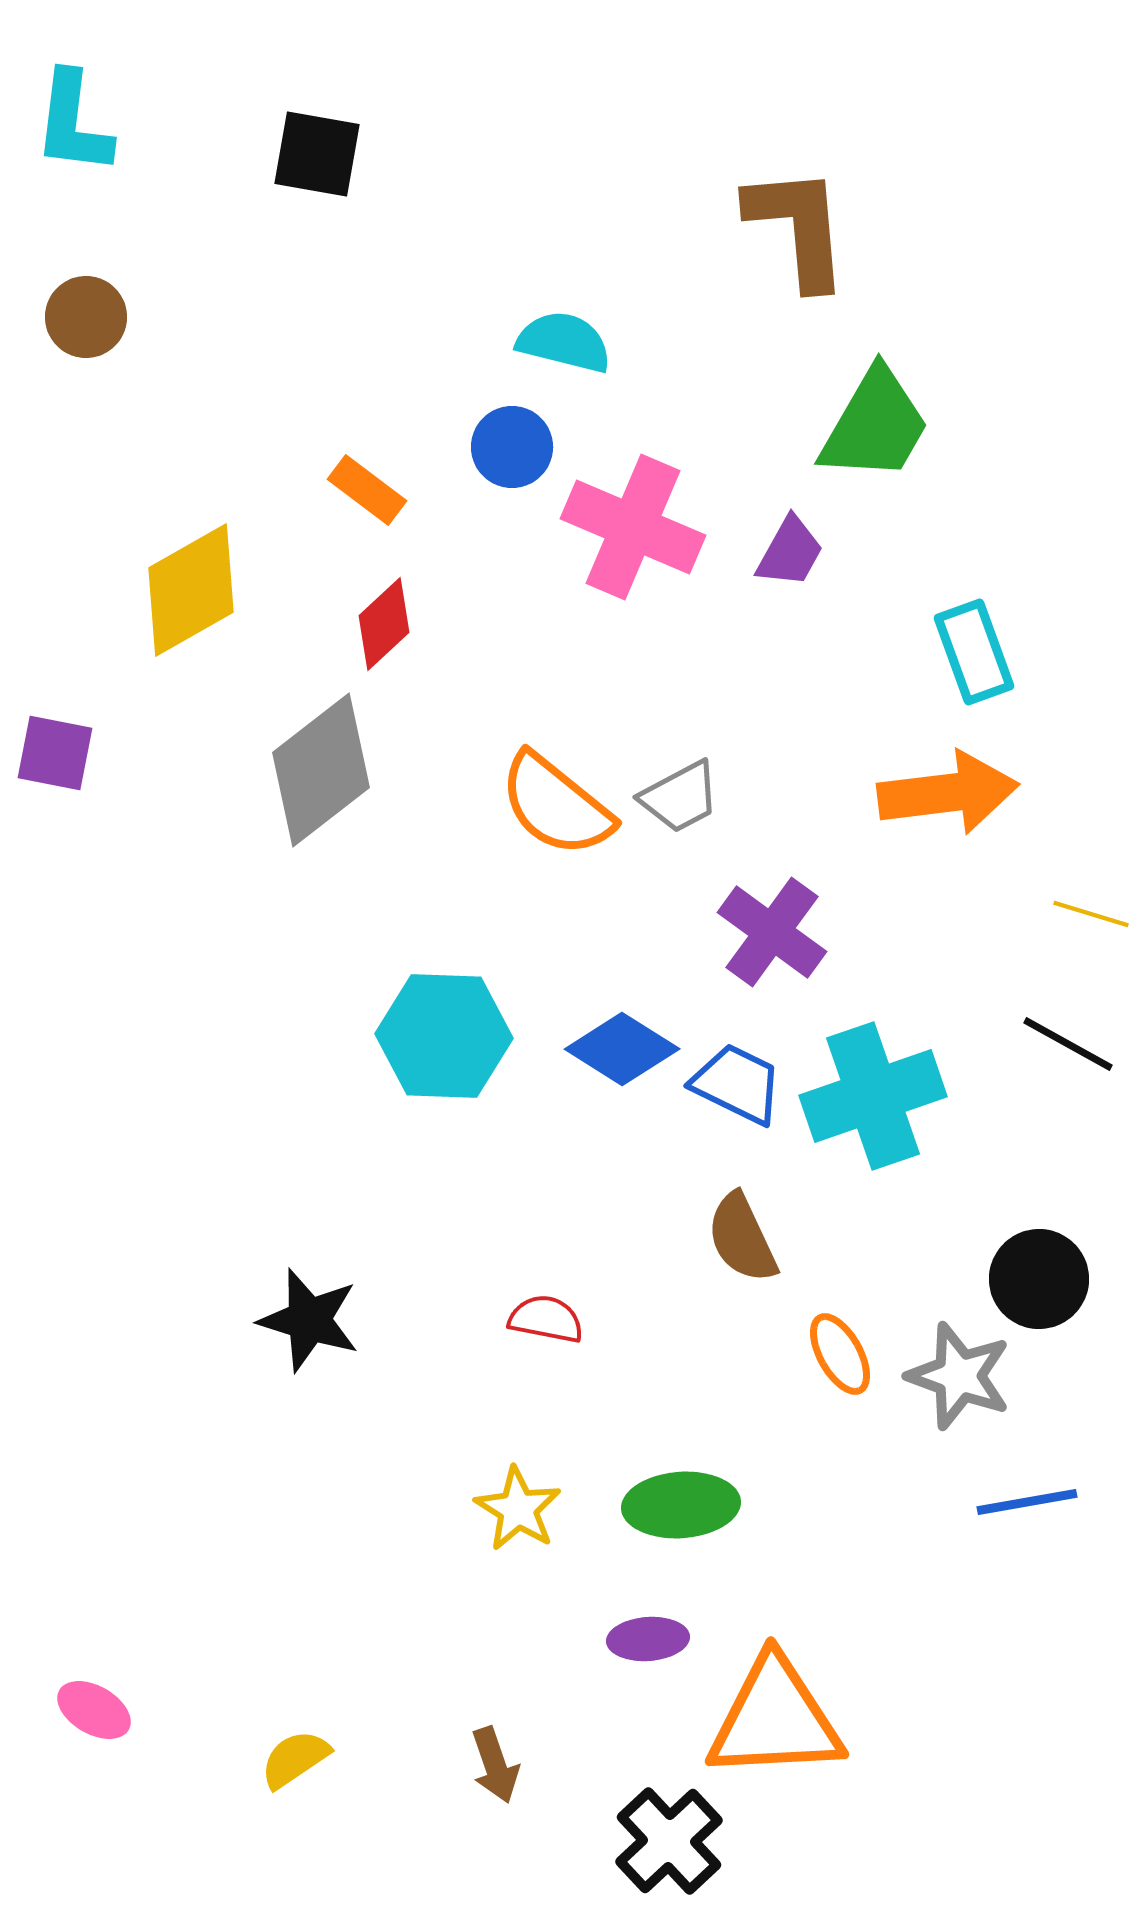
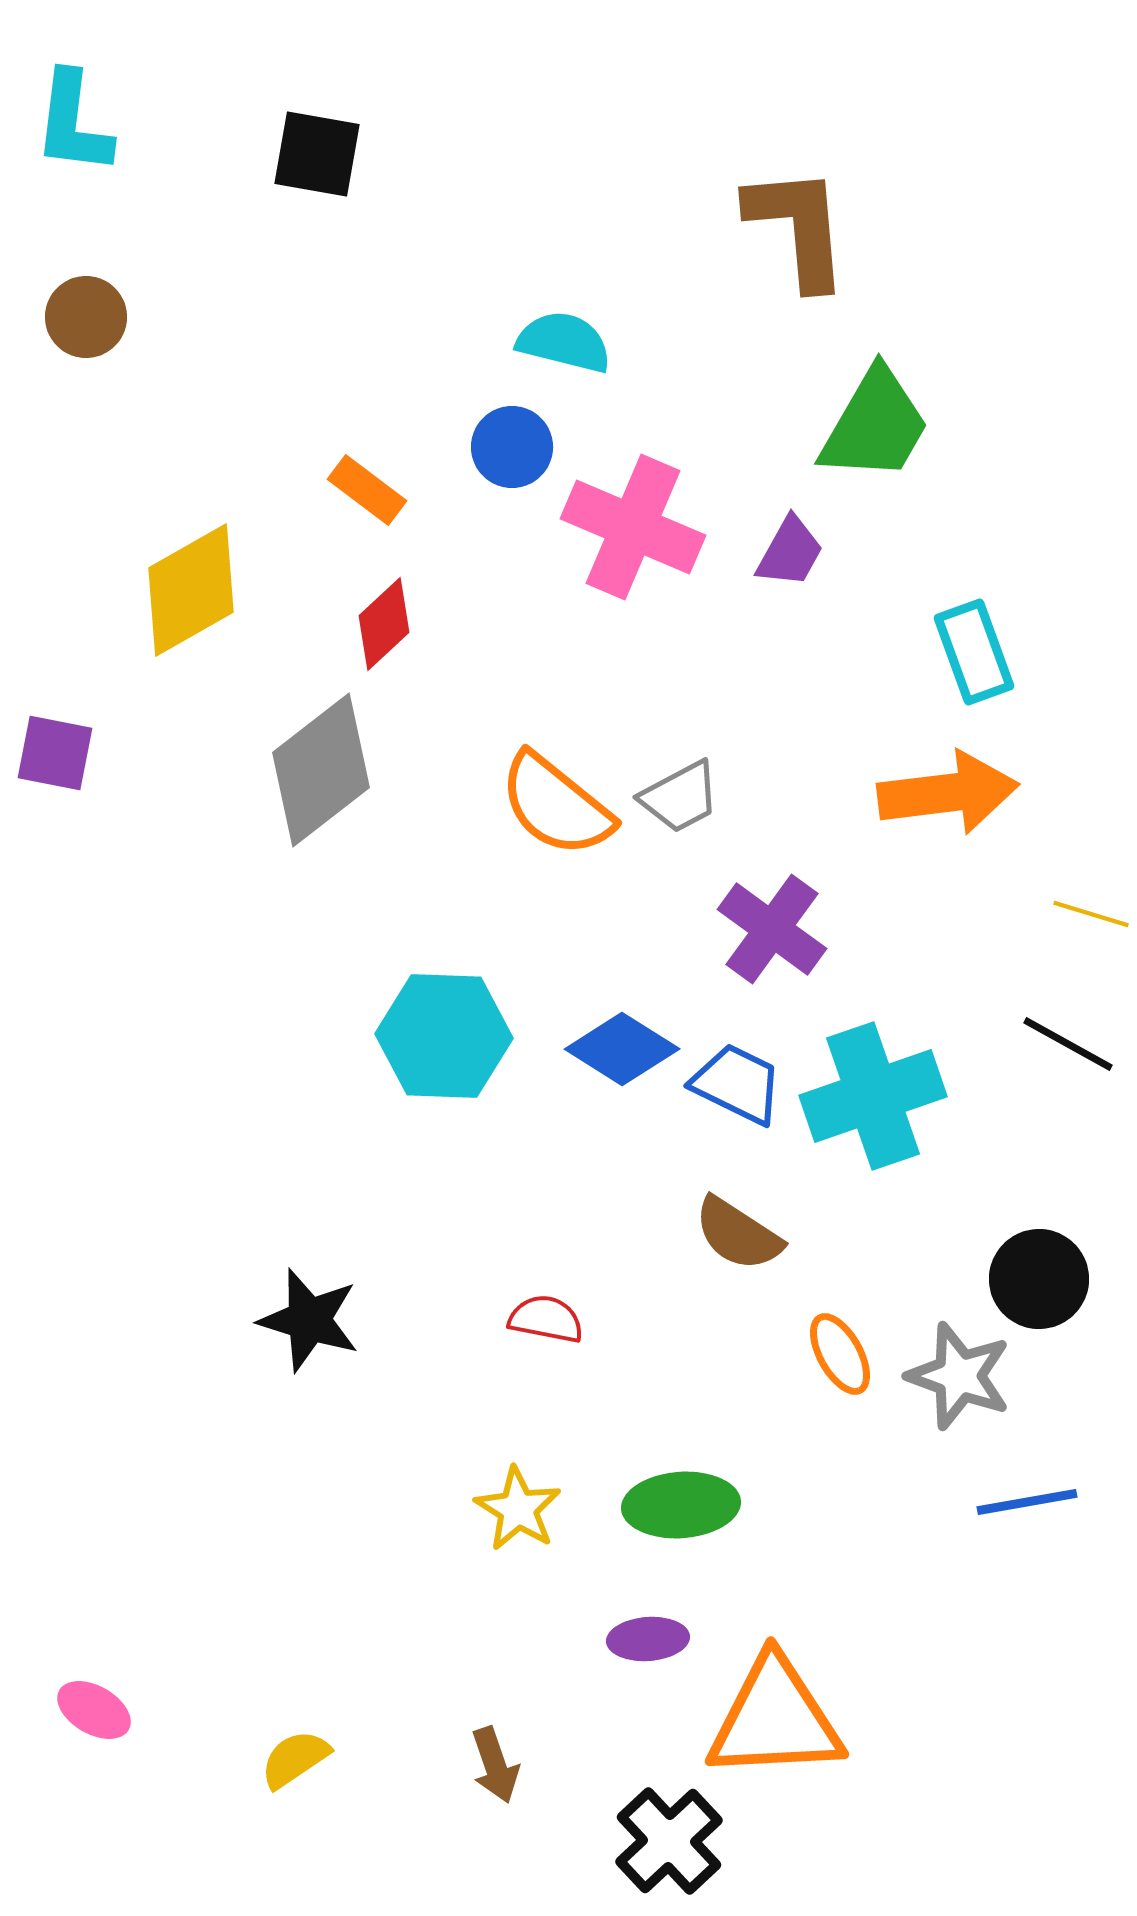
purple cross: moved 3 px up
brown semicircle: moved 4 px left, 4 px up; rotated 32 degrees counterclockwise
